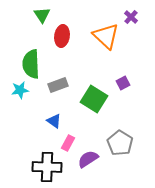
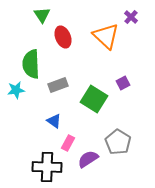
red ellipse: moved 1 px right, 1 px down; rotated 30 degrees counterclockwise
cyan star: moved 4 px left
gray pentagon: moved 2 px left, 1 px up
